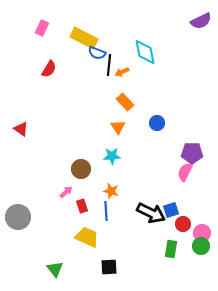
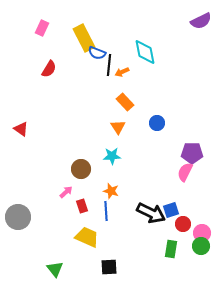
yellow rectangle: rotated 36 degrees clockwise
